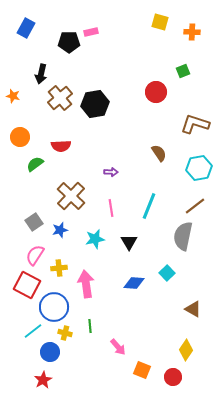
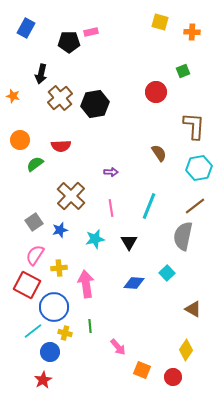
brown L-shape at (195, 124): moved 1 px left, 2 px down; rotated 76 degrees clockwise
orange circle at (20, 137): moved 3 px down
